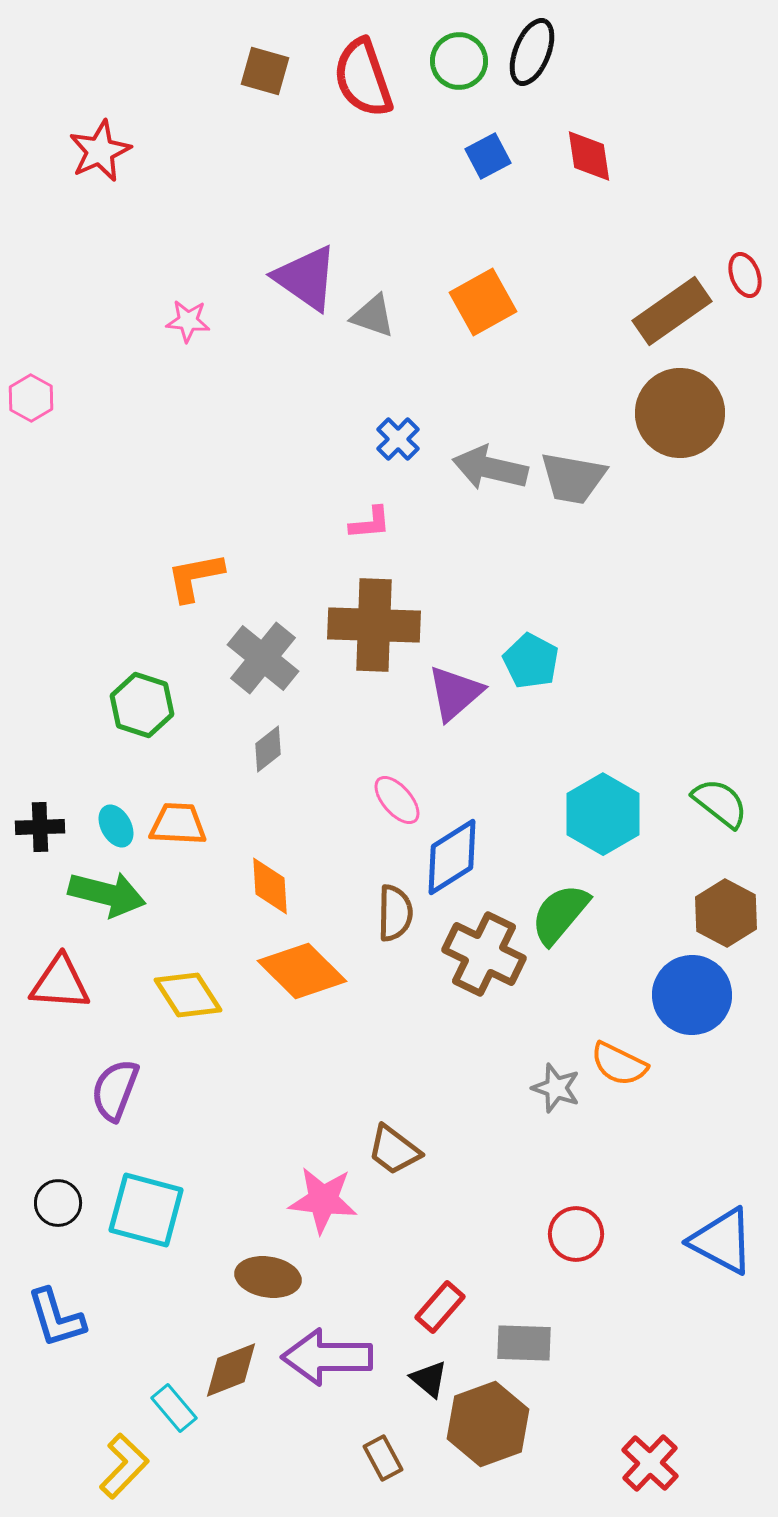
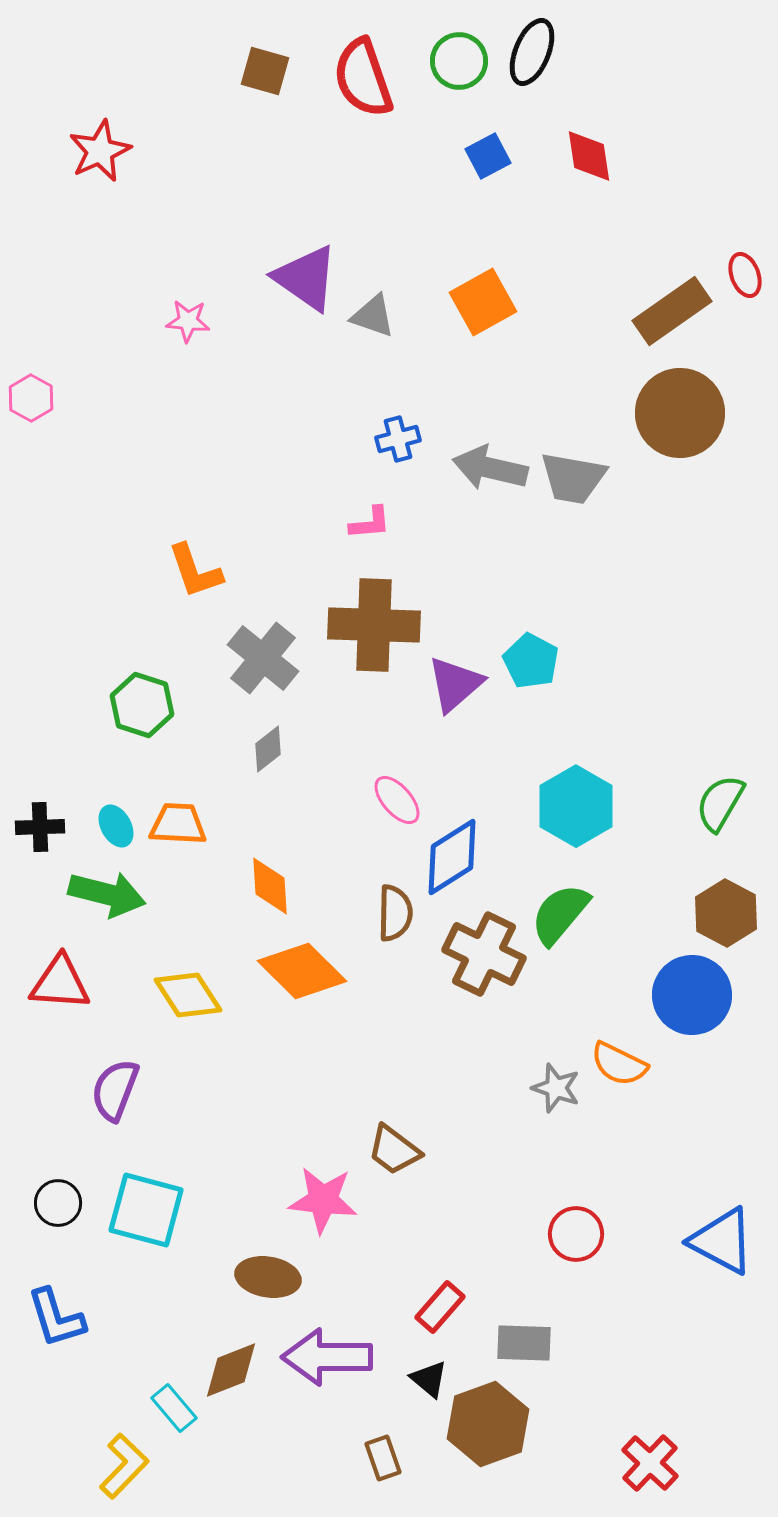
blue cross at (398, 439): rotated 30 degrees clockwise
orange L-shape at (195, 577): moved 6 px up; rotated 98 degrees counterclockwise
purple triangle at (455, 693): moved 9 px up
green semicircle at (720, 803): rotated 98 degrees counterclockwise
cyan hexagon at (603, 814): moved 27 px left, 8 px up
brown rectangle at (383, 1458): rotated 9 degrees clockwise
